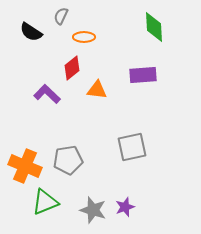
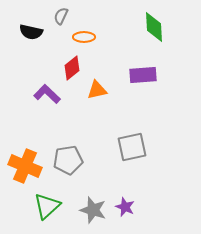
black semicircle: rotated 20 degrees counterclockwise
orange triangle: rotated 20 degrees counterclockwise
green triangle: moved 2 px right, 4 px down; rotated 20 degrees counterclockwise
purple star: rotated 30 degrees counterclockwise
